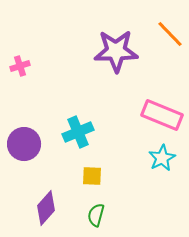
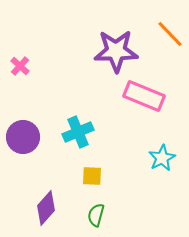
pink cross: rotated 30 degrees counterclockwise
pink rectangle: moved 18 px left, 19 px up
purple circle: moved 1 px left, 7 px up
